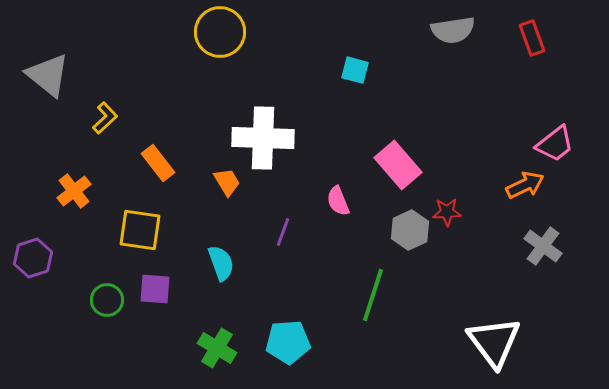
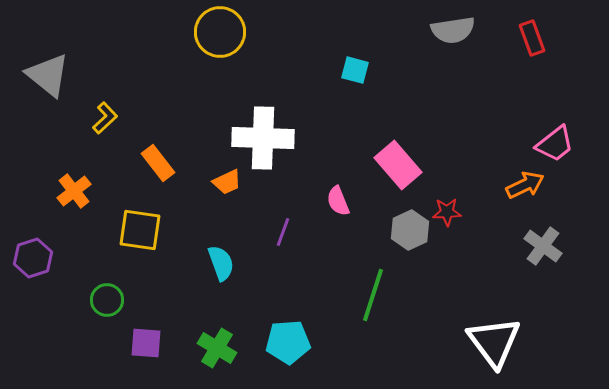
orange trapezoid: rotated 96 degrees clockwise
purple square: moved 9 px left, 54 px down
